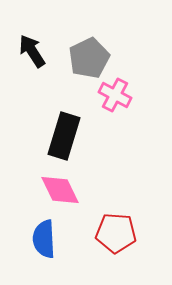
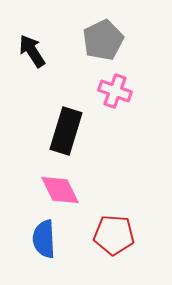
gray pentagon: moved 14 px right, 18 px up
pink cross: moved 4 px up; rotated 8 degrees counterclockwise
black rectangle: moved 2 px right, 5 px up
red pentagon: moved 2 px left, 2 px down
